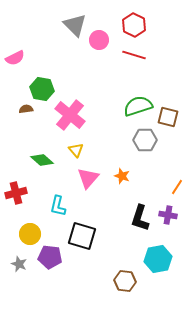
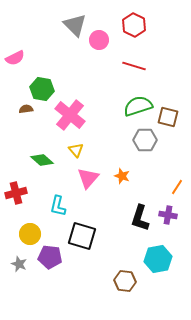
red line: moved 11 px down
